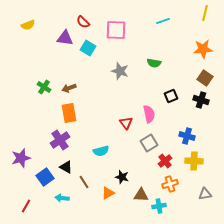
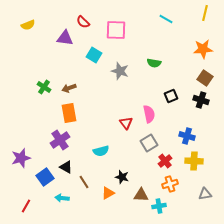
cyan line: moved 3 px right, 2 px up; rotated 48 degrees clockwise
cyan square: moved 6 px right, 7 px down
